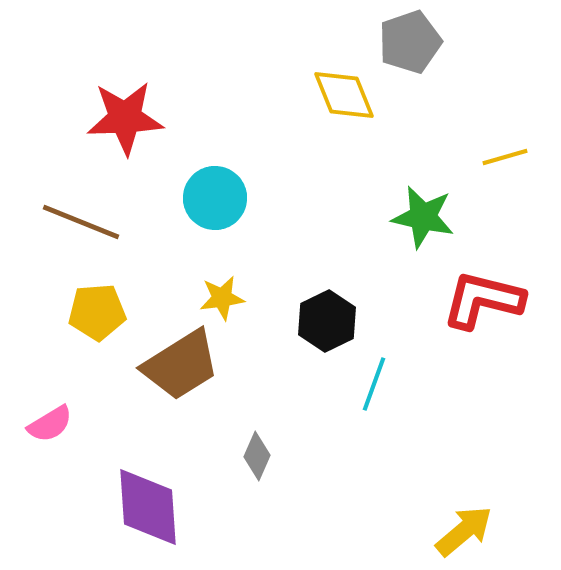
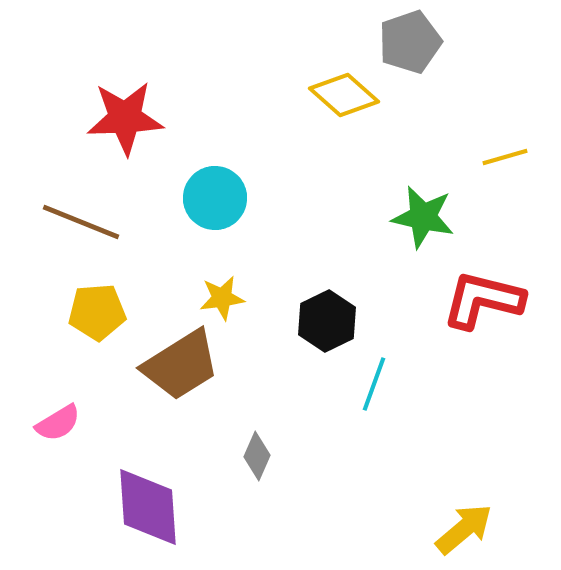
yellow diamond: rotated 26 degrees counterclockwise
pink semicircle: moved 8 px right, 1 px up
yellow arrow: moved 2 px up
